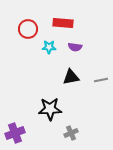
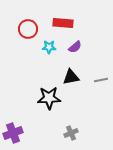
purple semicircle: rotated 48 degrees counterclockwise
black star: moved 1 px left, 11 px up
purple cross: moved 2 px left
